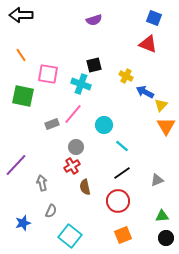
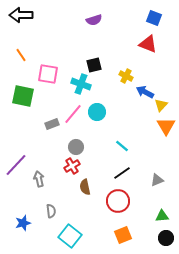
cyan circle: moved 7 px left, 13 px up
gray arrow: moved 3 px left, 4 px up
gray semicircle: rotated 32 degrees counterclockwise
